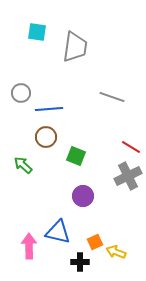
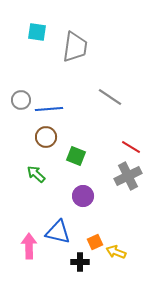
gray circle: moved 7 px down
gray line: moved 2 px left; rotated 15 degrees clockwise
green arrow: moved 13 px right, 9 px down
